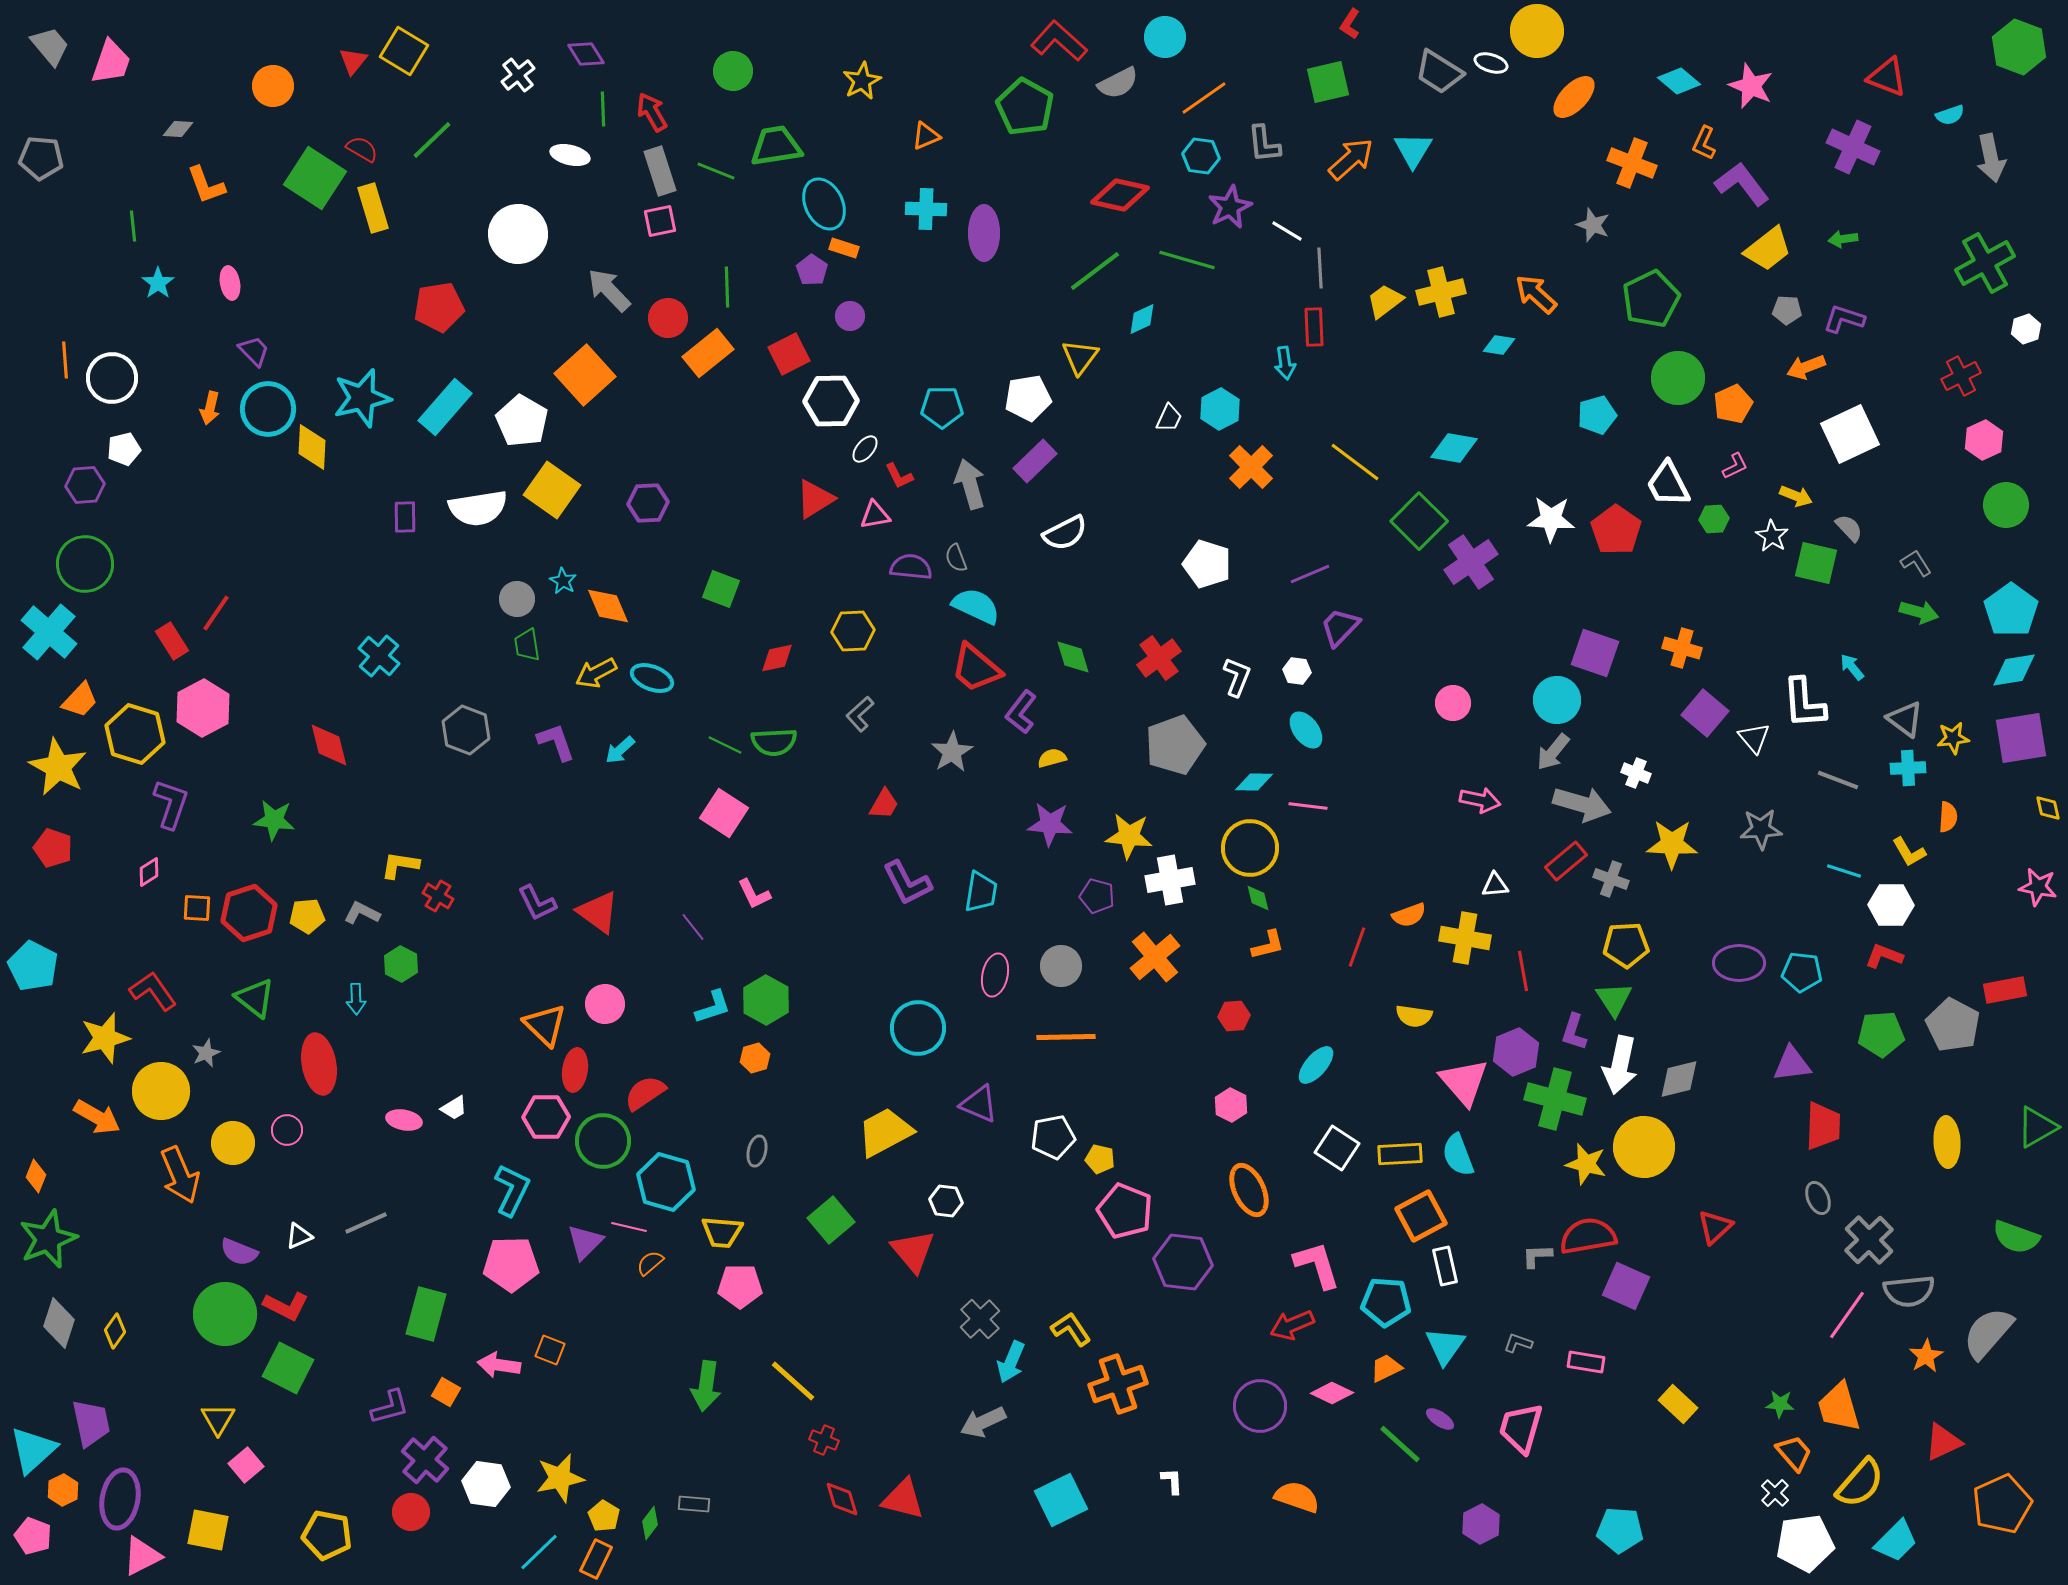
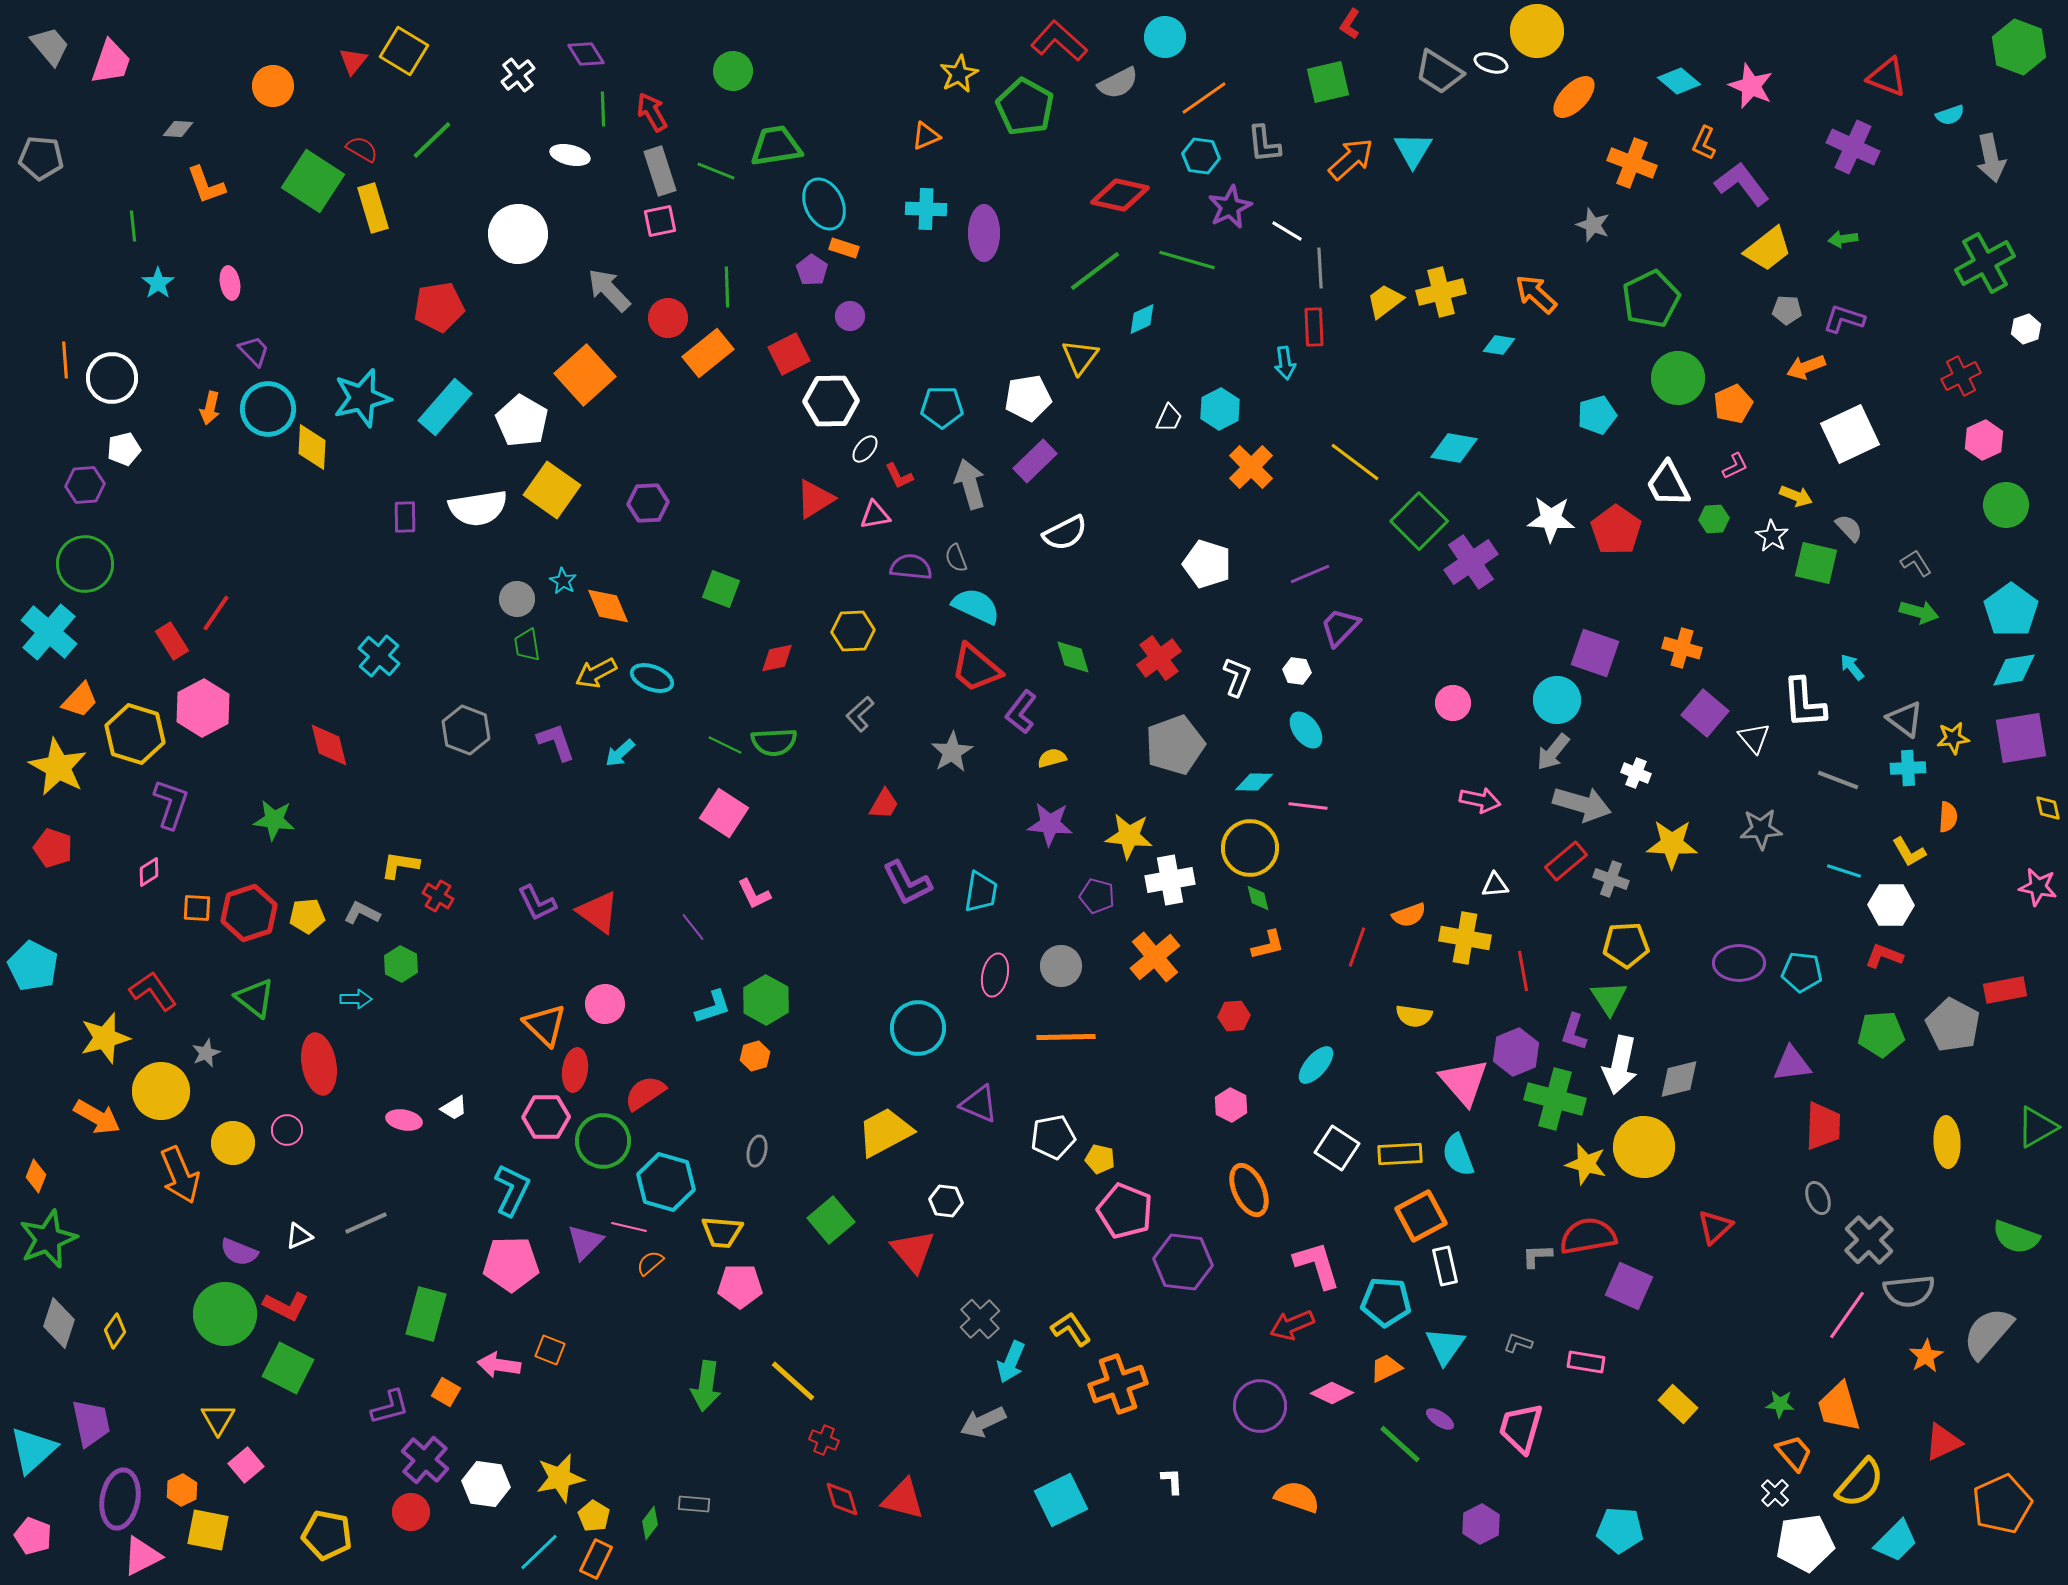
yellow star at (862, 81): moved 97 px right, 7 px up
green square at (315, 178): moved 2 px left, 3 px down
cyan arrow at (620, 750): moved 3 px down
cyan arrow at (356, 999): rotated 88 degrees counterclockwise
green triangle at (1614, 999): moved 5 px left, 1 px up
orange hexagon at (755, 1058): moved 2 px up
purple square at (1626, 1286): moved 3 px right
orange hexagon at (63, 1490): moved 119 px right
yellow pentagon at (604, 1516): moved 10 px left
